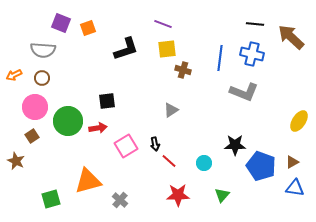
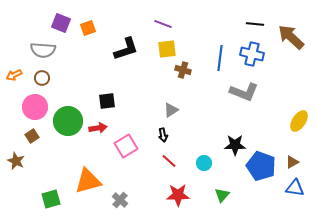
black arrow: moved 8 px right, 9 px up
